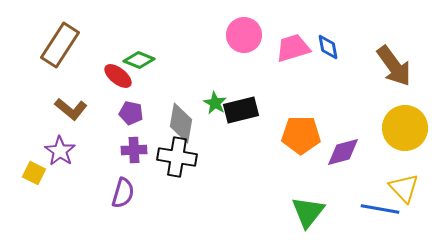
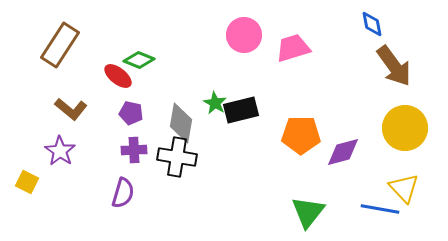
blue diamond: moved 44 px right, 23 px up
yellow square: moved 7 px left, 9 px down
